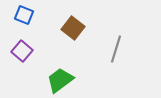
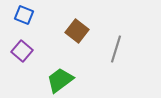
brown square: moved 4 px right, 3 px down
